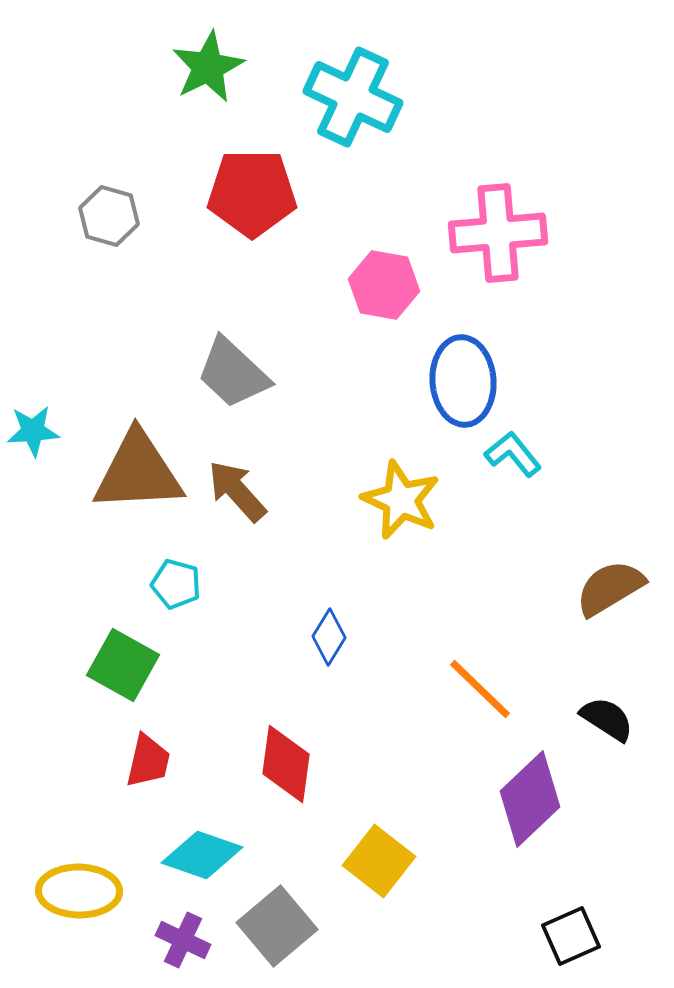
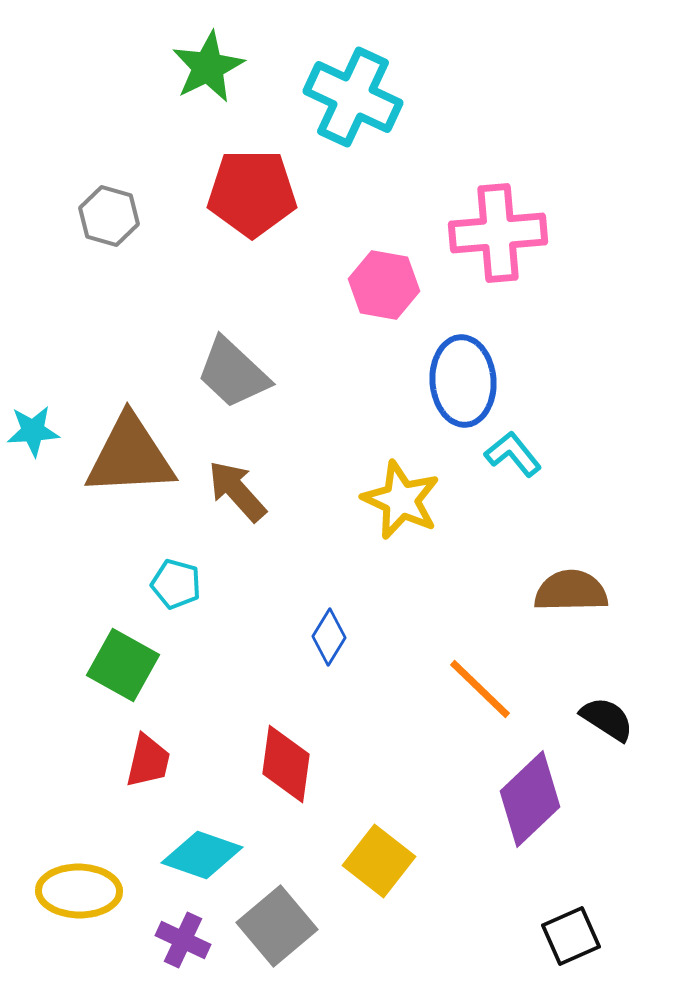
brown triangle: moved 8 px left, 16 px up
brown semicircle: moved 39 px left, 3 px down; rotated 30 degrees clockwise
